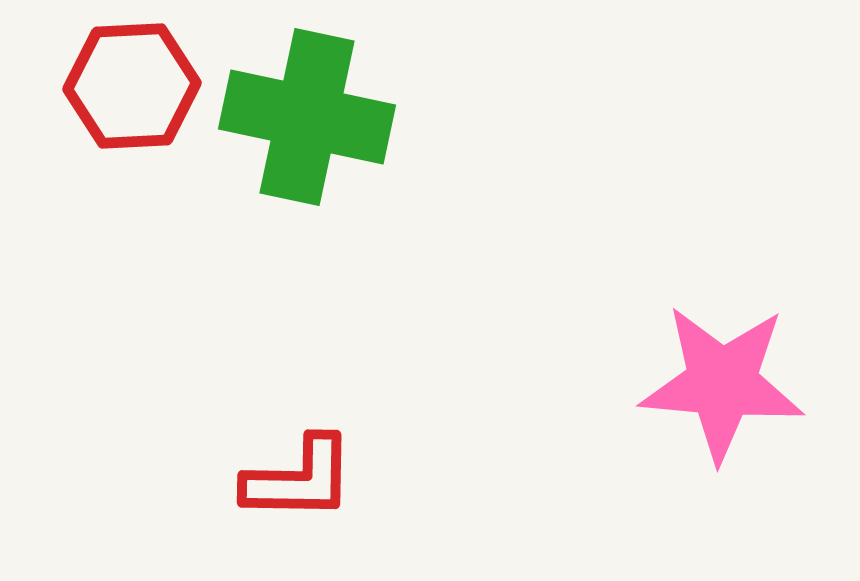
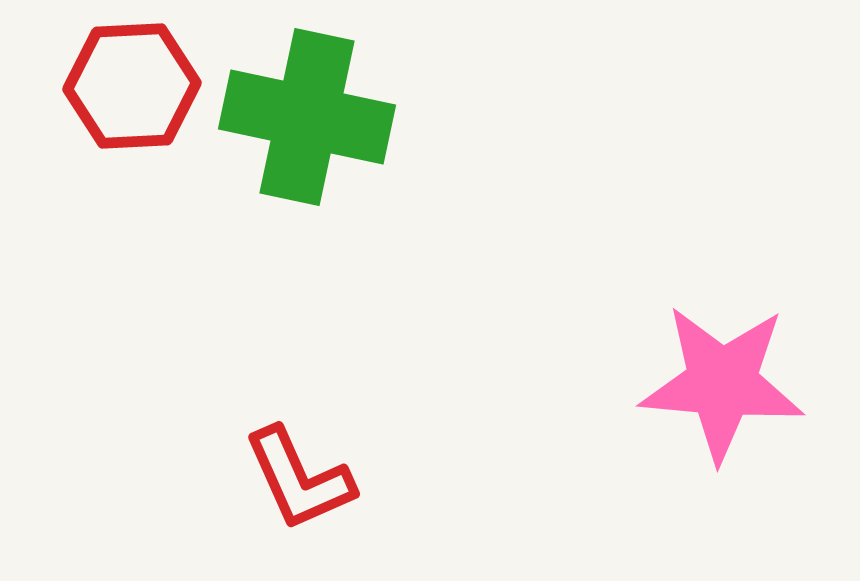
red L-shape: rotated 65 degrees clockwise
